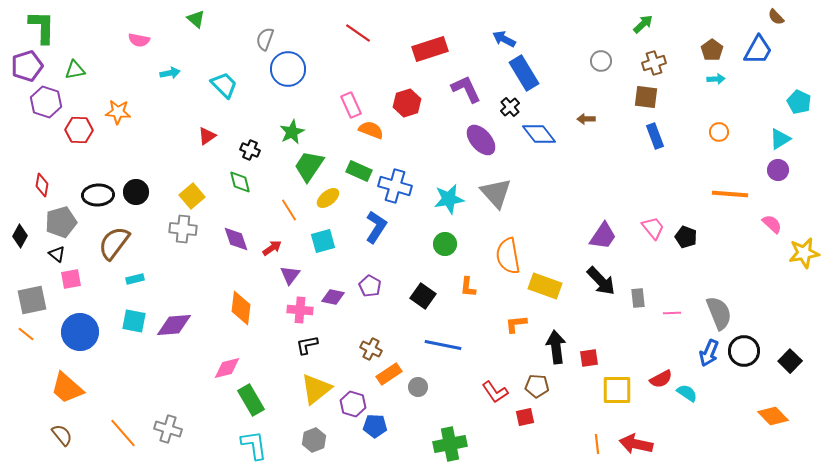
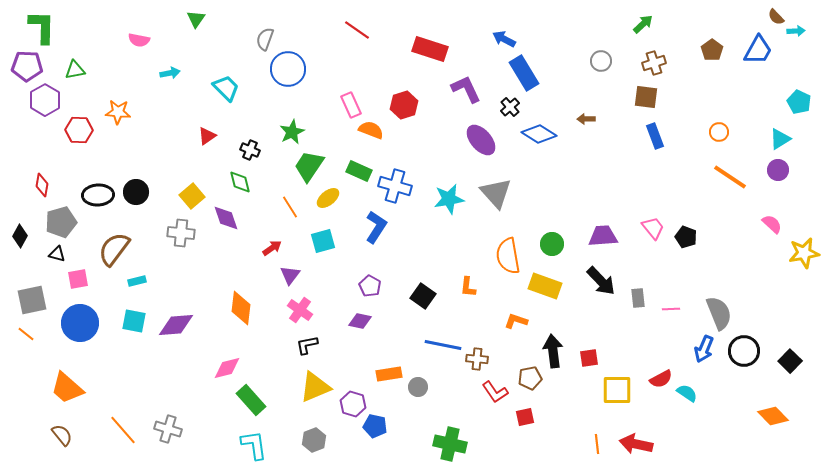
green triangle at (196, 19): rotated 24 degrees clockwise
red line at (358, 33): moved 1 px left, 3 px up
red rectangle at (430, 49): rotated 36 degrees clockwise
purple pentagon at (27, 66): rotated 20 degrees clockwise
cyan arrow at (716, 79): moved 80 px right, 48 px up
cyan trapezoid at (224, 85): moved 2 px right, 3 px down
purple hexagon at (46, 102): moved 1 px left, 2 px up; rotated 12 degrees clockwise
red hexagon at (407, 103): moved 3 px left, 2 px down
blue diamond at (539, 134): rotated 20 degrees counterclockwise
orange line at (730, 194): moved 17 px up; rotated 30 degrees clockwise
orange line at (289, 210): moved 1 px right, 3 px up
gray cross at (183, 229): moved 2 px left, 4 px down
purple trapezoid at (603, 236): rotated 128 degrees counterclockwise
purple diamond at (236, 239): moved 10 px left, 21 px up
brown semicircle at (114, 243): moved 6 px down
green circle at (445, 244): moved 107 px right
black triangle at (57, 254): rotated 24 degrees counterclockwise
pink square at (71, 279): moved 7 px right
cyan rectangle at (135, 279): moved 2 px right, 2 px down
purple diamond at (333, 297): moved 27 px right, 24 px down
pink cross at (300, 310): rotated 30 degrees clockwise
pink line at (672, 313): moved 1 px left, 4 px up
orange L-shape at (516, 324): moved 3 px up; rotated 25 degrees clockwise
purple diamond at (174, 325): moved 2 px right
blue circle at (80, 332): moved 9 px up
black arrow at (556, 347): moved 3 px left, 4 px down
brown cross at (371, 349): moved 106 px right, 10 px down; rotated 20 degrees counterclockwise
blue arrow at (709, 353): moved 5 px left, 4 px up
orange rectangle at (389, 374): rotated 25 degrees clockwise
brown pentagon at (537, 386): moved 7 px left, 8 px up; rotated 15 degrees counterclockwise
yellow triangle at (316, 389): moved 1 px left, 2 px up; rotated 16 degrees clockwise
green rectangle at (251, 400): rotated 12 degrees counterclockwise
blue pentagon at (375, 426): rotated 10 degrees clockwise
orange line at (123, 433): moved 3 px up
green cross at (450, 444): rotated 24 degrees clockwise
